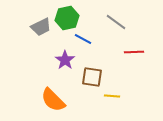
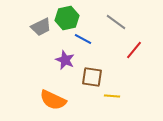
red line: moved 2 px up; rotated 48 degrees counterclockwise
purple star: rotated 12 degrees counterclockwise
orange semicircle: rotated 20 degrees counterclockwise
